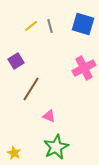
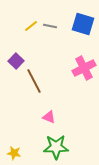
gray line: rotated 64 degrees counterclockwise
purple square: rotated 14 degrees counterclockwise
brown line: moved 3 px right, 8 px up; rotated 60 degrees counterclockwise
pink triangle: moved 1 px down
green star: rotated 25 degrees clockwise
yellow star: rotated 16 degrees counterclockwise
